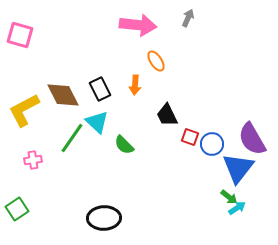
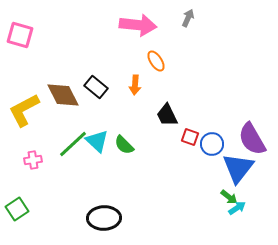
black rectangle: moved 4 px left, 2 px up; rotated 25 degrees counterclockwise
cyan triangle: moved 19 px down
green line: moved 1 px right, 6 px down; rotated 12 degrees clockwise
